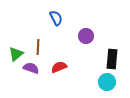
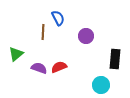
blue semicircle: moved 2 px right
brown line: moved 5 px right, 15 px up
black rectangle: moved 3 px right
purple semicircle: moved 8 px right
cyan circle: moved 6 px left, 3 px down
